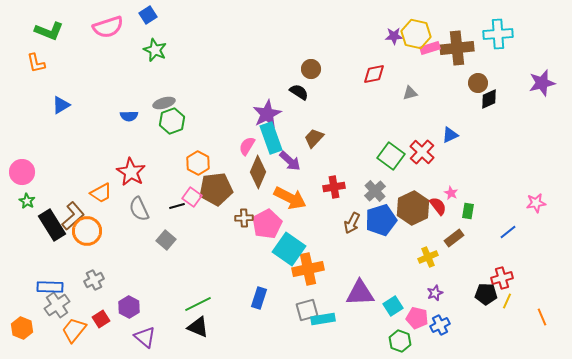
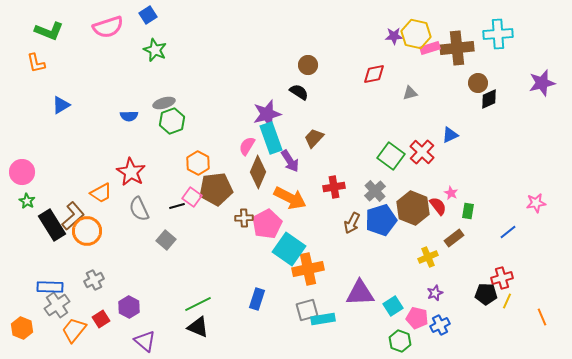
brown circle at (311, 69): moved 3 px left, 4 px up
purple star at (267, 114): rotated 12 degrees clockwise
purple arrow at (290, 161): rotated 15 degrees clockwise
brown hexagon at (413, 208): rotated 12 degrees counterclockwise
blue rectangle at (259, 298): moved 2 px left, 1 px down
purple triangle at (145, 337): moved 4 px down
